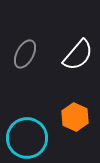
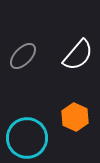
gray ellipse: moved 2 px left, 2 px down; rotated 16 degrees clockwise
